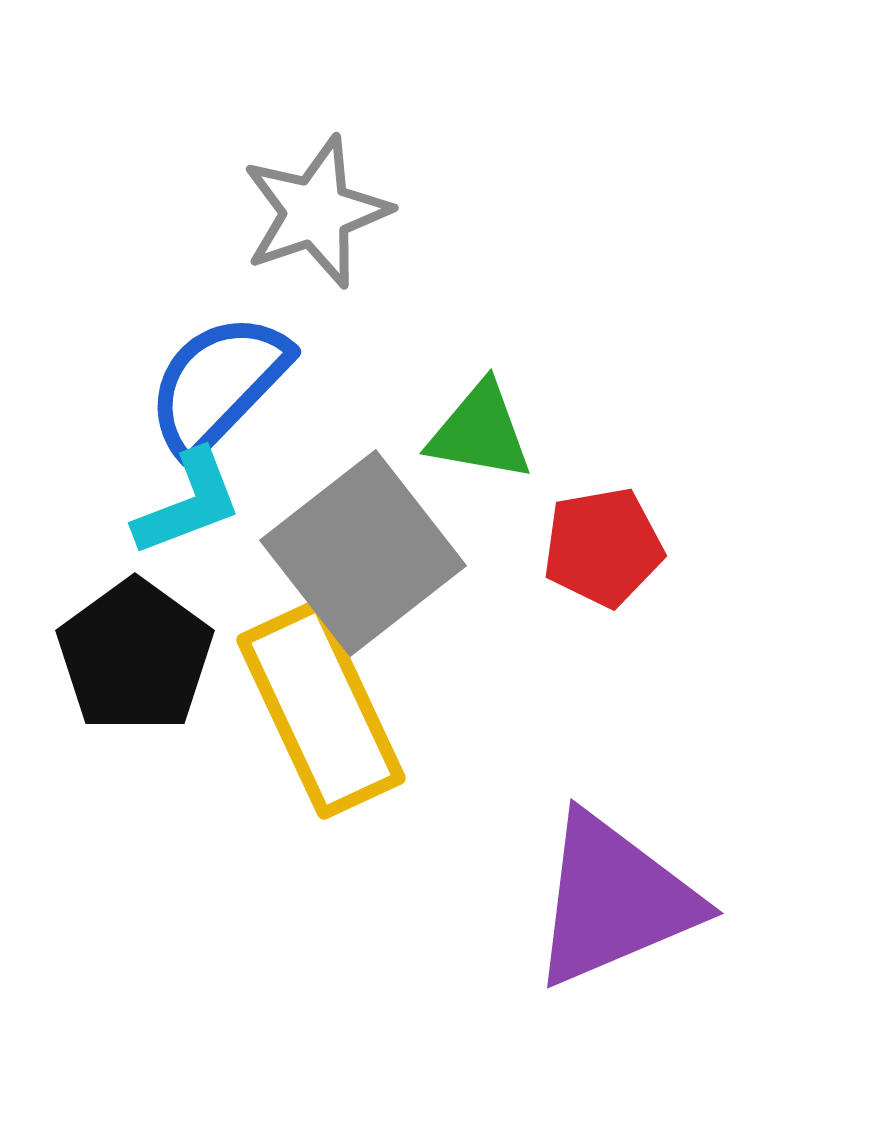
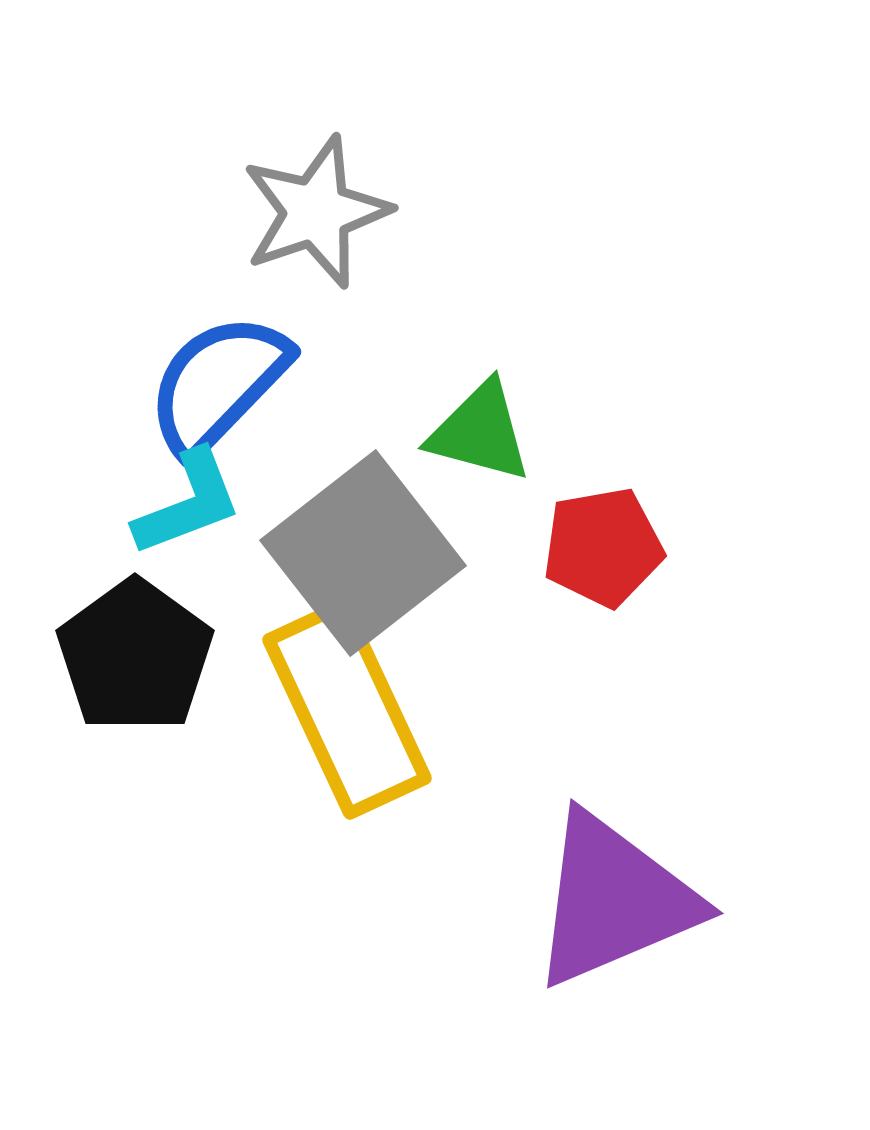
green triangle: rotated 5 degrees clockwise
yellow rectangle: moved 26 px right
